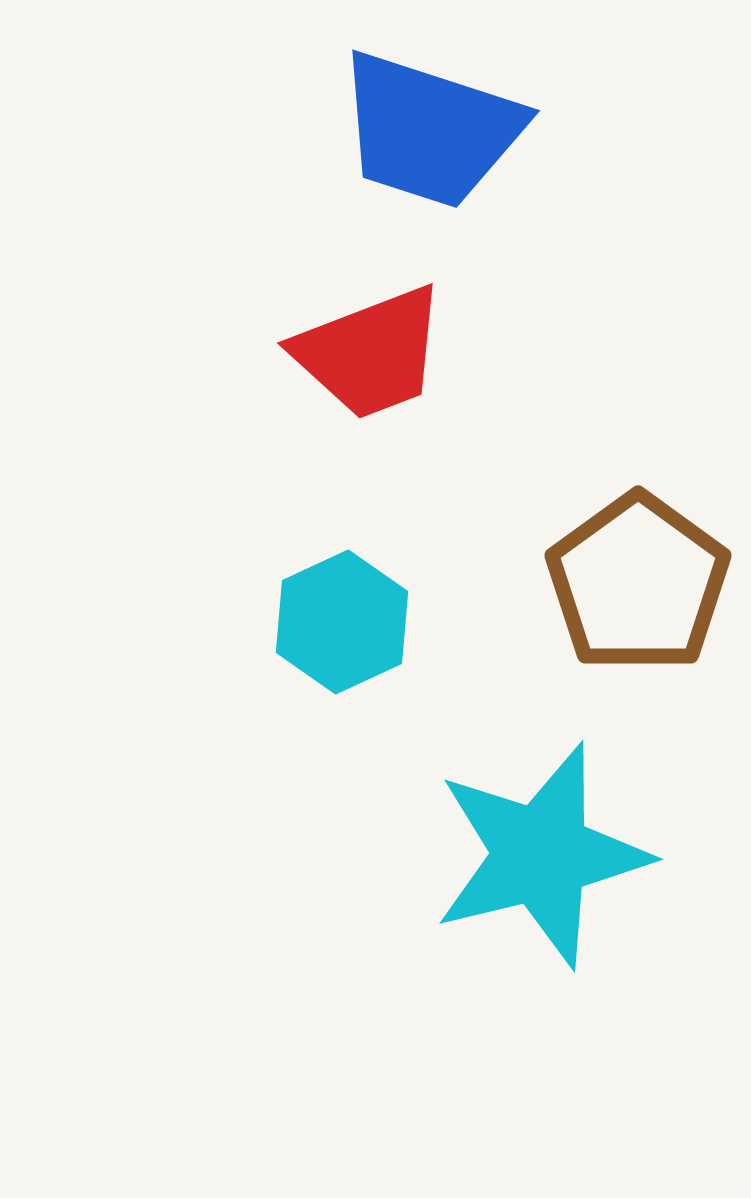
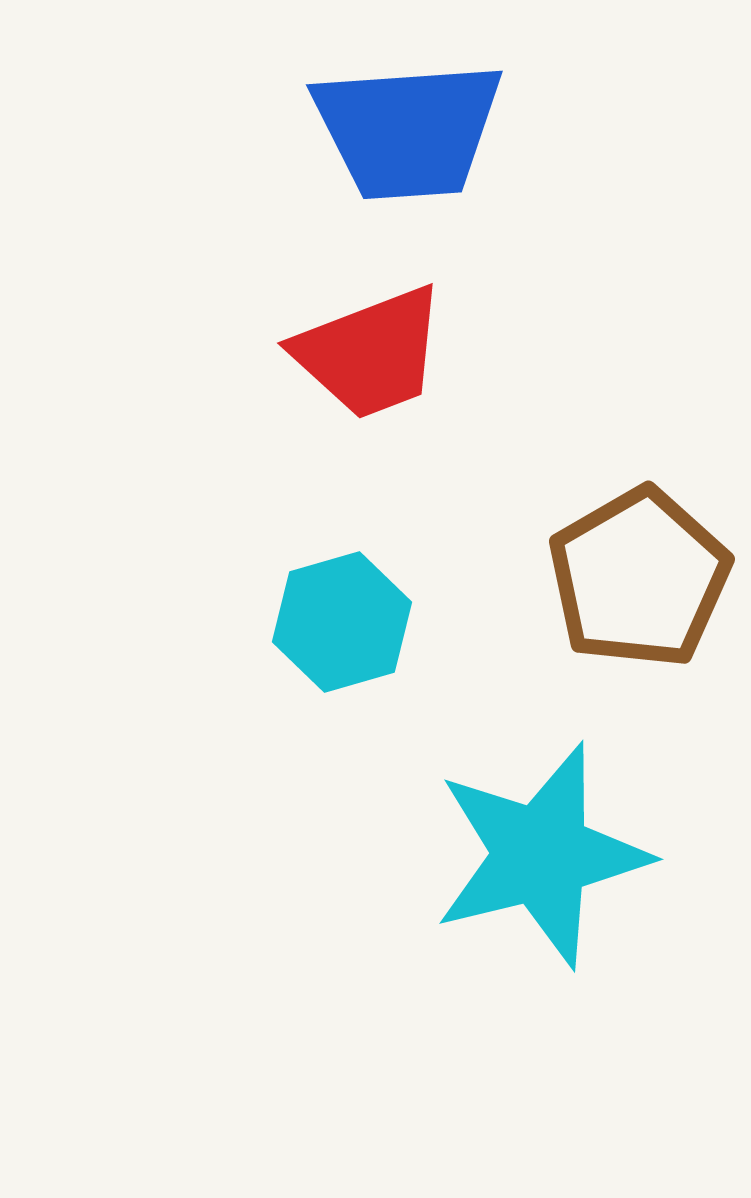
blue trapezoid: moved 22 px left; rotated 22 degrees counterclockwise
brown pentagon: moved 1 px right, 5 px up; rotated 6 degrees clockwise
cyan hexagon: rotated 9 degrees clockwise
